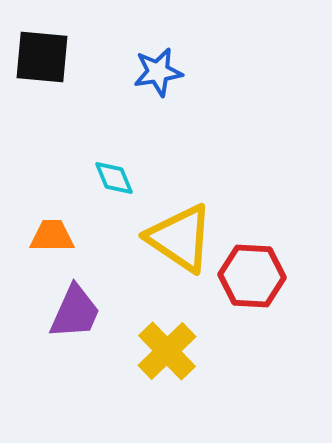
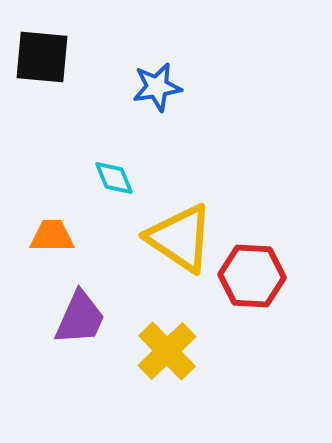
blue star: moved 1 px left, 15 px down
purple trapezoid: moved 5 px right, 6 px down
